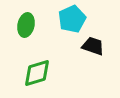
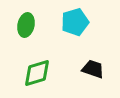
cyan pentagon: moved 3 px right, 3 px down; rotated 8 degrees clockwise
black trapezoid: moved 23 px down
